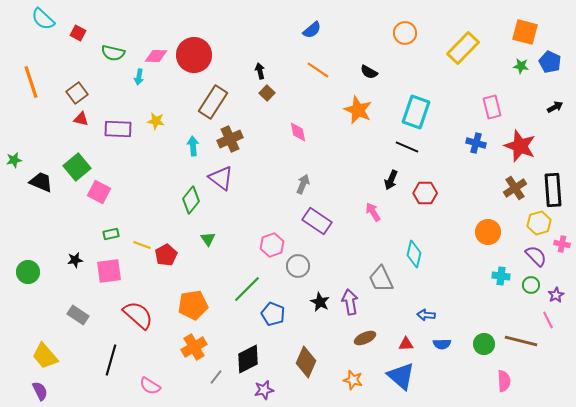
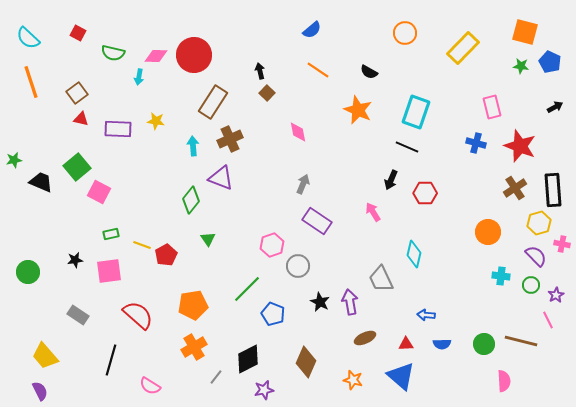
cyan semicircle at (43, 19): moved 15 px left, 19 px down
purple triangle at (221, 178): rotated 16 degrees counterclockwise
